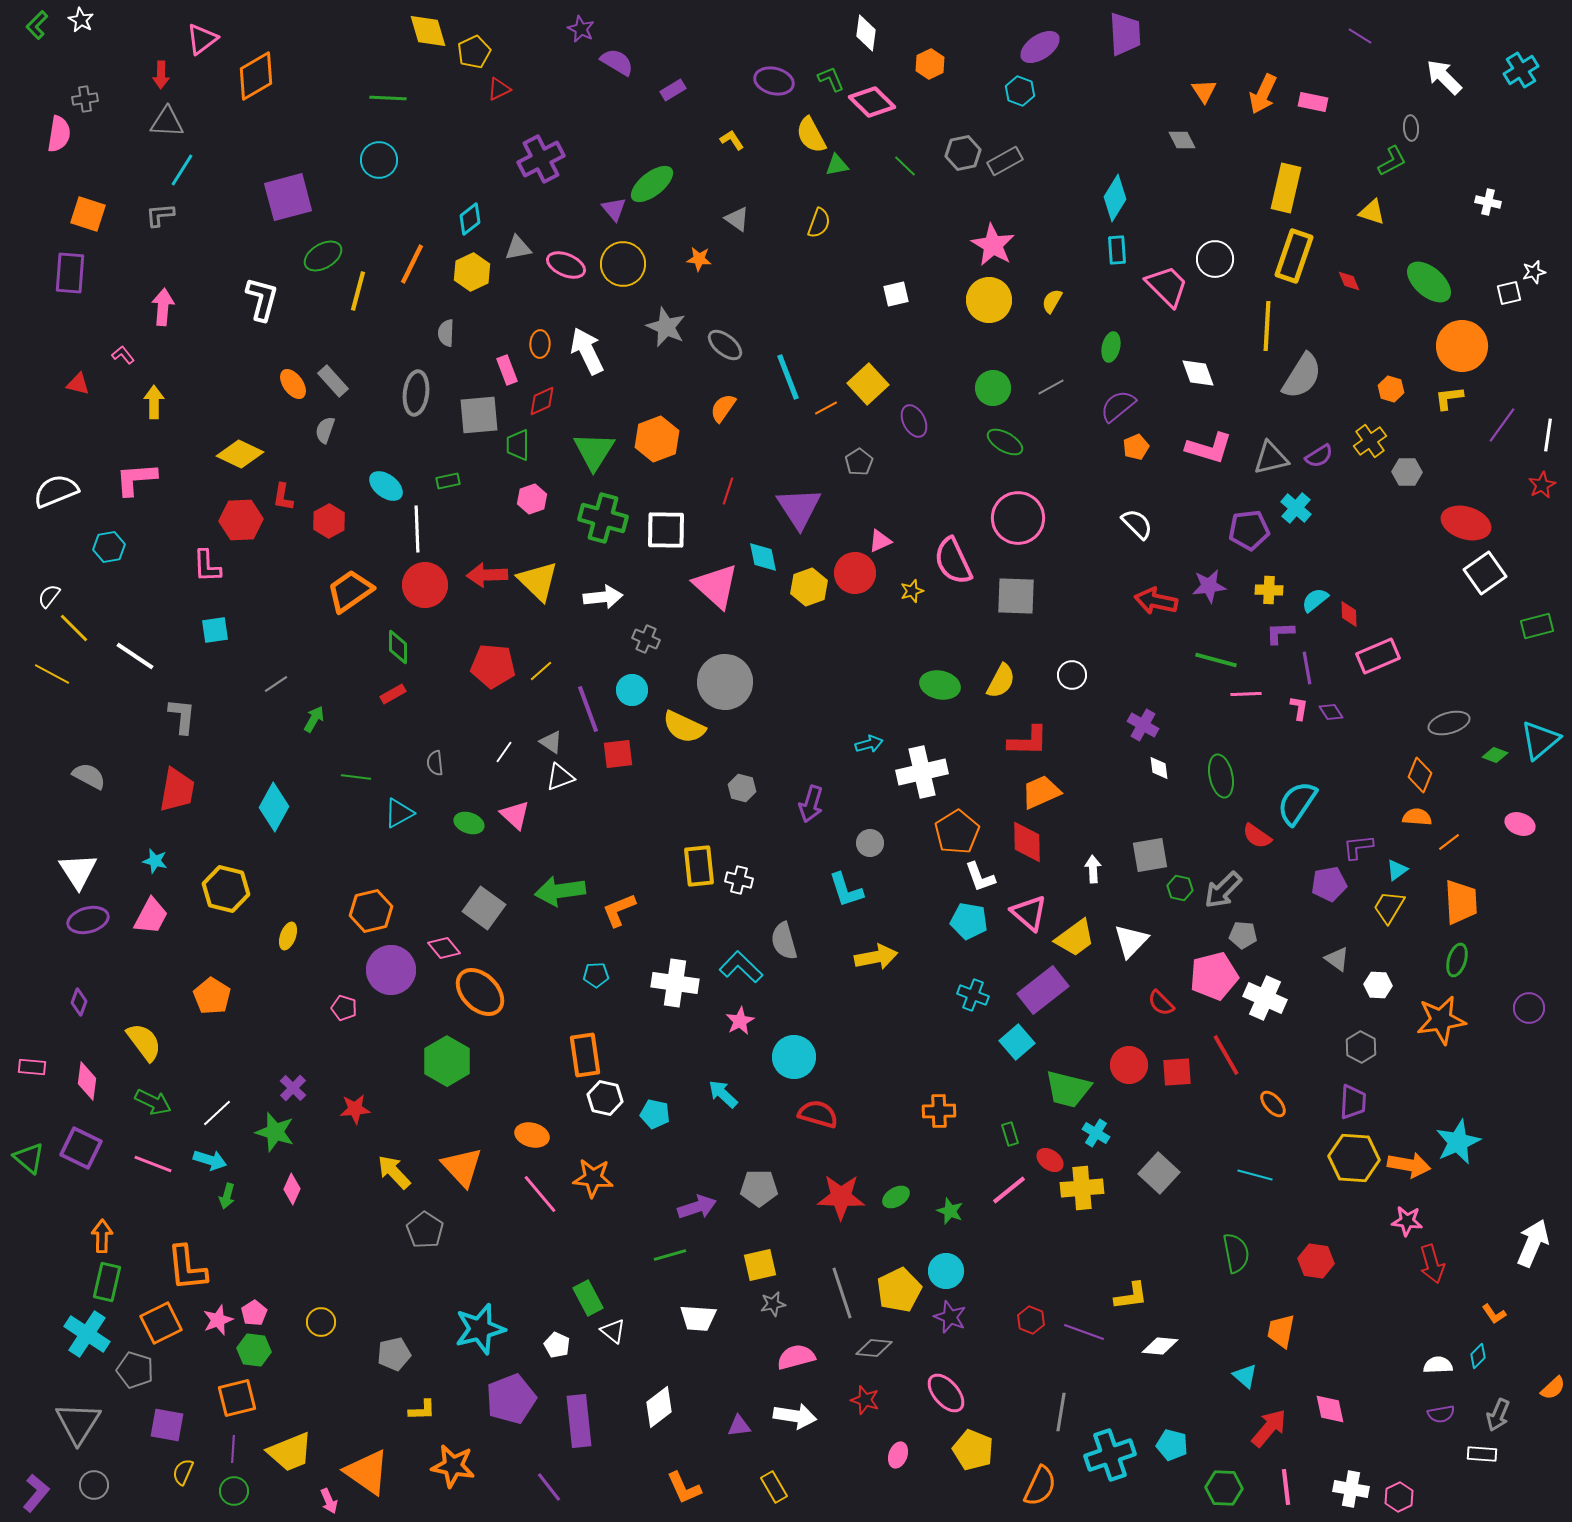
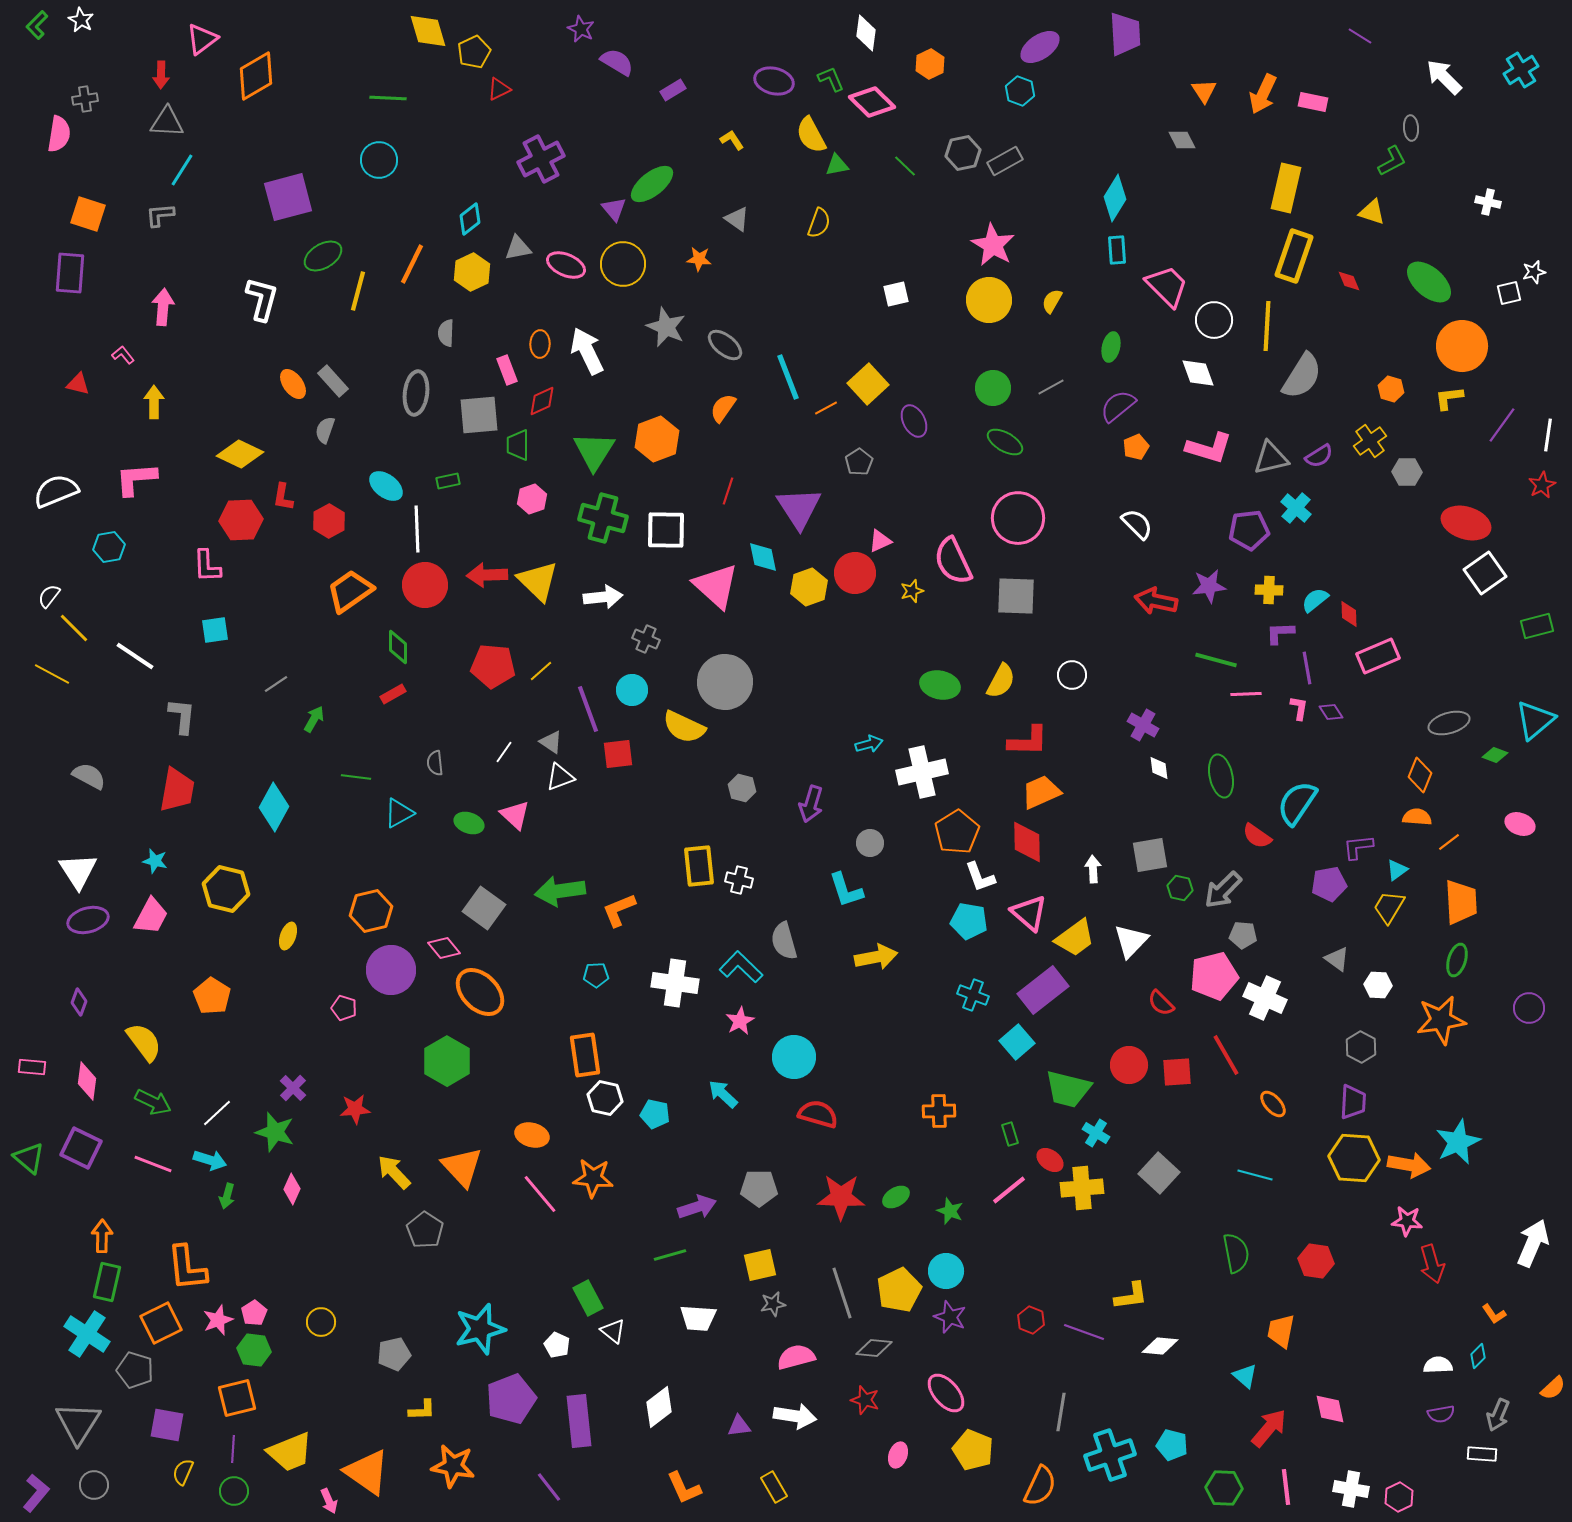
white circle at (1215, 259): moved 1 px left, 61 px down
cyan triangle at (1540, 740): moved 5 px left, 20 px up
